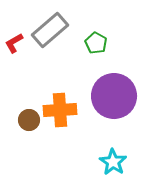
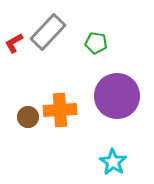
gray rectangle: moved 2 px left, 2 px down; rotated 6 degrees counterclockwise
green pentagon: rotated 20 degrees counterclockwise
purple circle: moved 3 px right
brown circle: moved 1 px left, 3 px up
